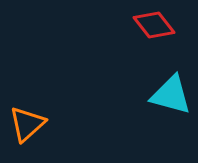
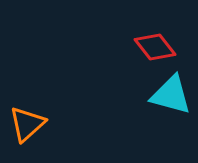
red diamond: moved 1 px right, 22 px down
